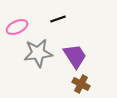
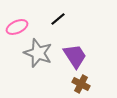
black line: rotated 21 degrees counterclockwise
gray star: rotated 28 degrees clockwise
